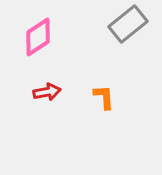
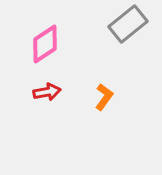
pink diamond: moved 7 px right, 7 px down
orange L-shape: rotated 40 degrees clockwise
